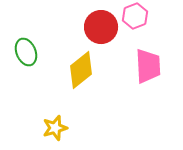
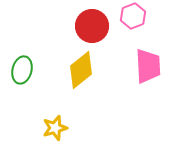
pink hexagon: moved 2 px left
red circle: moved 9 px left, 1 px up
green ellipse: moved 4 px left, 18 px down; rotated 36 degrees clockwise
